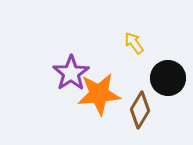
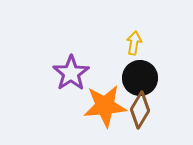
yellow arrow: rotated 45 degrees clockwise
black circle: moved 28 px left
orange star: moved 6 px right, 12 px down
